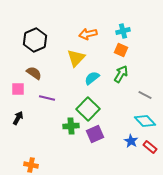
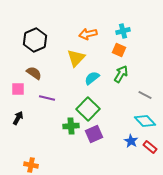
orange square: moved 2 px left
purple square: moved 1 px left
